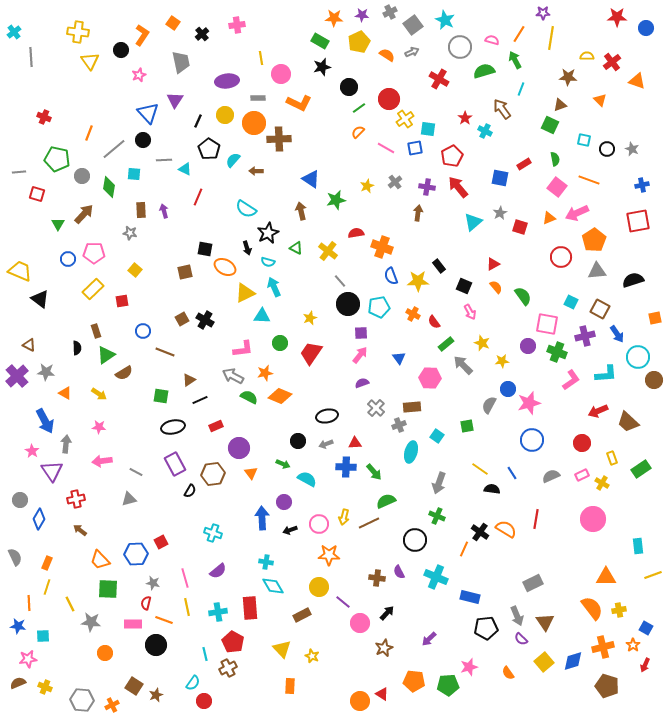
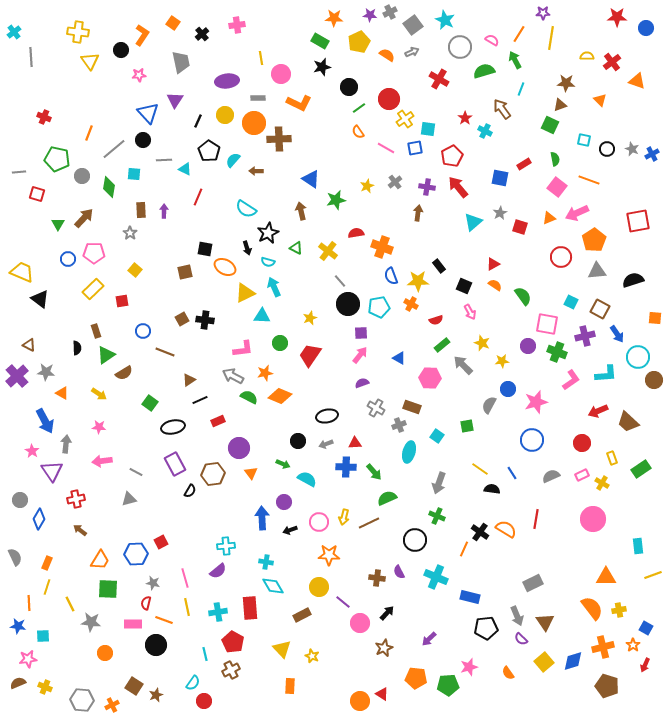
purple star at (362, 15): moved 8 px right
pink semicircle at (492, 40): rotated 16 degrees clockwise
pink star at (139, 75): rotated 16 degrees clockwise
brown star at (568, 77): moved 2 px left, 6 px down
orange semicircle at (358, 132): rotated 80 degrees counterclockwise
black pentagon at (209, 149): moved 2 px down
blue cross at (642, 185): moved 10 px right, 31 px up; rotated 16 degrees counterclockwise
purple arrow at (164, 211): rotated 16 degrees clockwise
brown arrow at (84, 214): moved 4 px down
gray star at (130, 233): rotated 24 degrees clockwise
yellow trapezoid at (20, 271): moved 2 px right, 1 px down
orange semicircle at (496, 287): moved 1 px left, 2 px up; rotated 16 degrees counterclockwise
orange cross at (413, 314): moved 2 px left, 10 px up
orange square at (655, 318): rotated 16 degrees clockwise
black cross at (205, 320): rotated 24 degrees counterclockwise
red semicircle at (434, 322): moved 2 px right, 2 px up; rotated 72 degrees counterclockwise
green rectangle at (446, 344): moved 4 px left, 1 px down
red trapezoid at (311, 353): moved 1 px left, 2 px down
blue triangle at (399, 358): rotated 24 degrees counterclockwise
orange triangle at (65, 393): moved 3 px left
green square at (161, 396): moved 11 px left, 7 px down; rotated 28 degrees clockwise
pink star at (529, 403): moved 7 px right, 1 px up
brown rectangle at (412, 407): rotated 24 degrees clockwise
gray cross at (376, 408): rotated 12 degrees counterclockwise
red rectangle at (216, 426): moved 2 px right, 5 px up
cyan ellipse at (411, 452): moved 2 px left
green semicircle at (386, 501): moved 1 px right, 3 px up
pink circle at (319, 524): moved 2 px up
cyan cross at (213, 533): moved 13 px right, 13 px down; rotated 24 degrees counterclockwise
orange trapezoid at (100, 560): rotated 105 degrees counterclockwise
brown cross at (228, 668): moved 3 px right, 2 px down
orange pentagon at (414, 681): moved 2 px right, 3 px up
